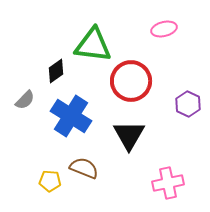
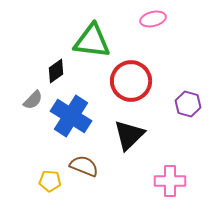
pink ellipse: moved 11 px left, 10 px up
green triangle: moved 1 px left, 4 px up
gray semicircle: moved 8 px right
purple hexagon: rotated 10 degrees counterclockwise
black triangle: rotated 16 degrees clockwise
brown semicircle: moved 2 px up
pink cross: moved 2 px right, 2 px up; rotated 12 degrees clockwise
